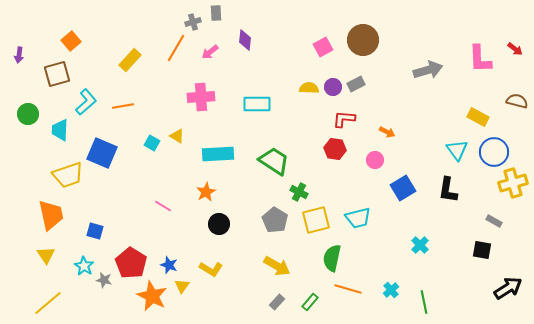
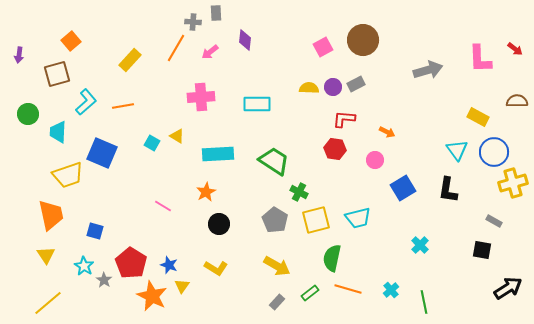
gray cross at (193, 22): rotated 21 degrees clockwise
brown semicircle at (517, 101): rotated 15 degrees counterclockwise
cyan trapezoid at (60, 130): moved 2 px left, 2 px down
yellow L-shape at (211, 269): moved 5 px right, 1 px up
gray star at (104, 280): rotated 21 degrees clockwise
green rectangle at (310, 302): moved 9 px up; rotated 12 degrees clockwise
